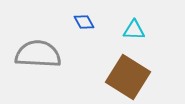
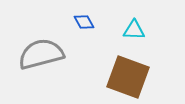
gray semicircle: moved 3 px right; rotated 18 degrees counterclockwise
brown square: rotated 12 degrees counterclockwise
